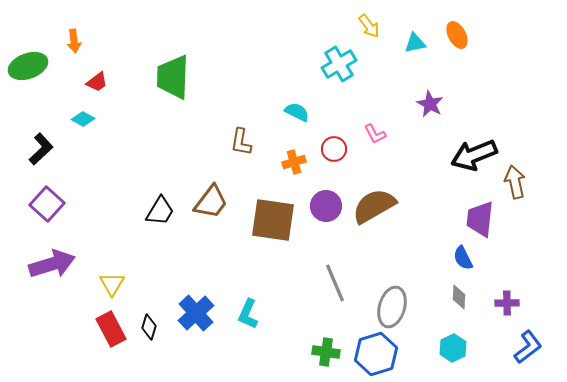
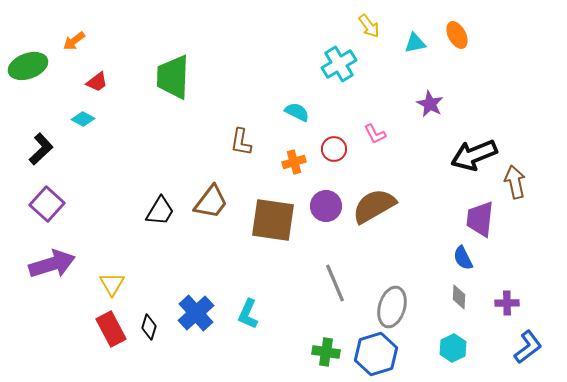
orange arrow: rotated 60 degrees clockwise
